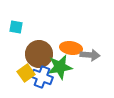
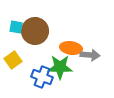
brown circle: moved 4 px left, 23 px up
green star: rotated 10 degrees clockwise
yellow square: moved 13 px left, 13 px up
